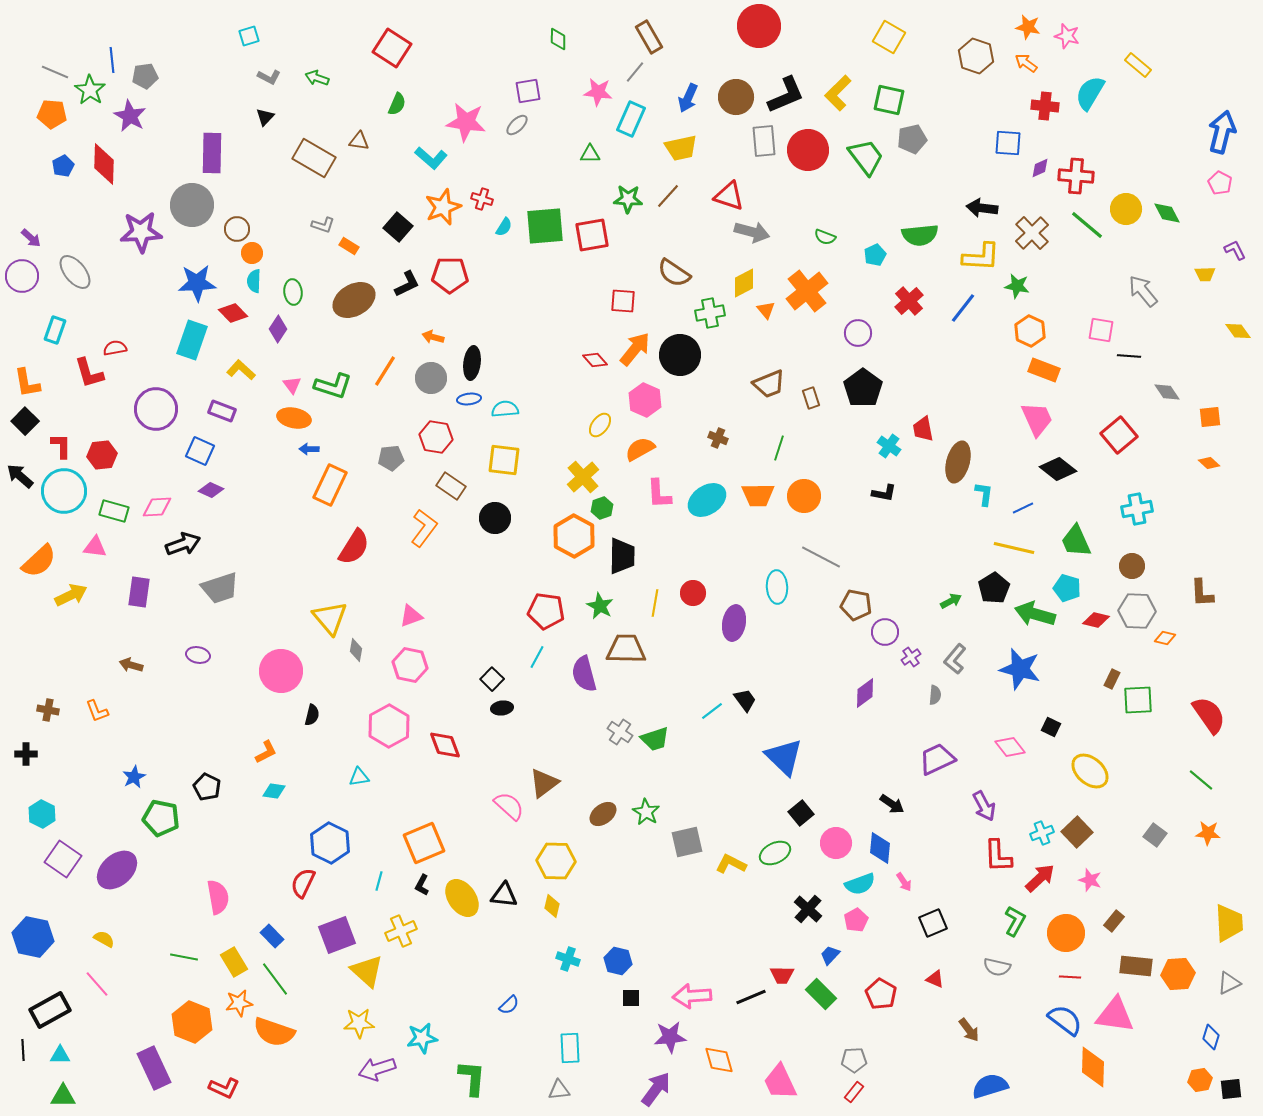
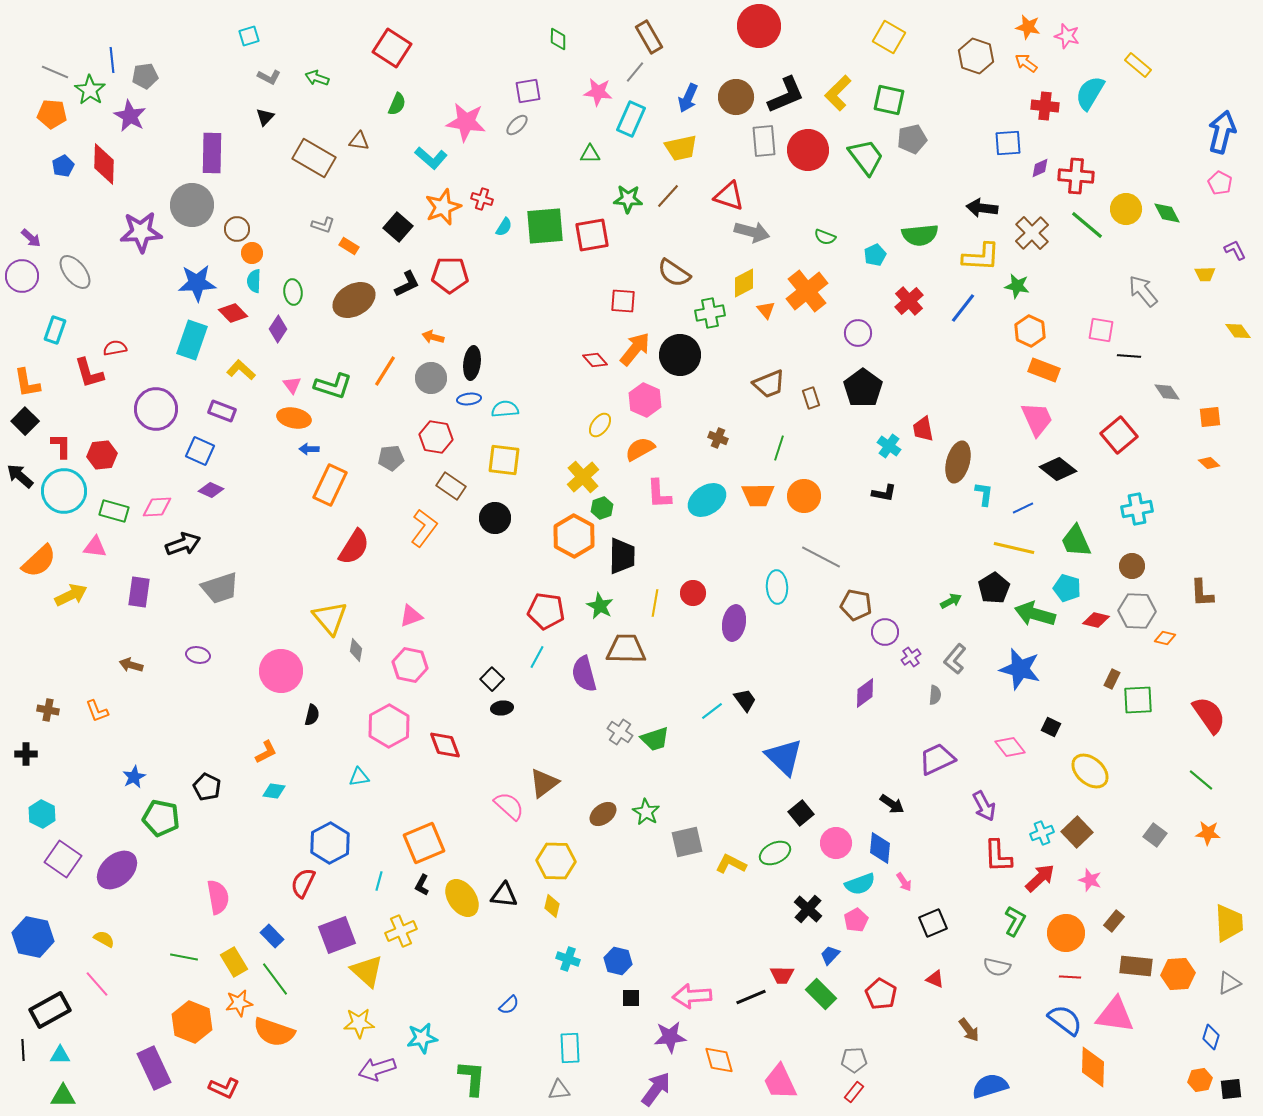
blue square at (1008, 143): rotated 8 degrees counterclockwise
blue hexagon at (330, 843): rotated 6 degrees clockwise
